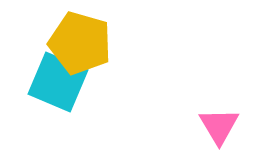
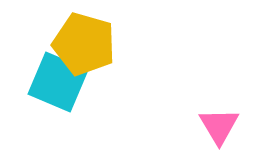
yellow pentagon: moved 4 px right, 1 px down
